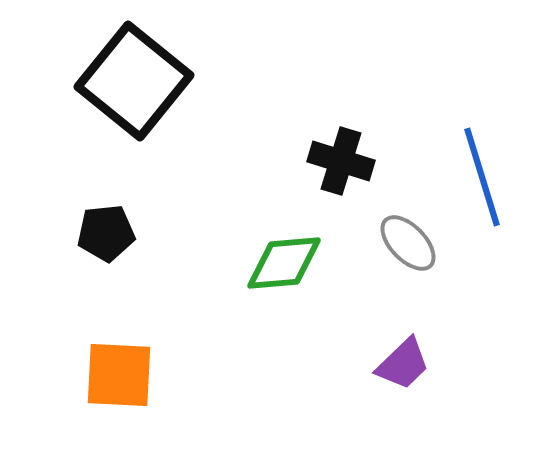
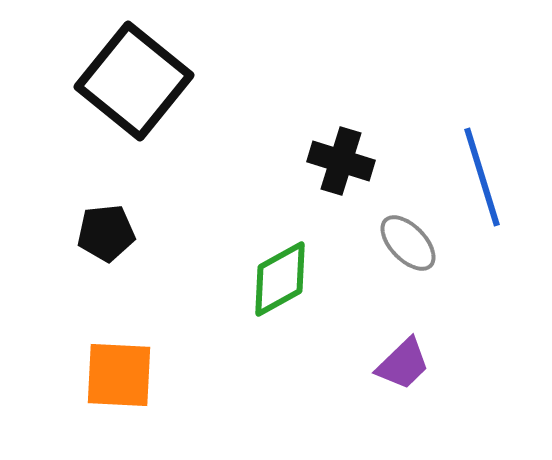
green diamond: moved 4 px left, 16 px down; rotated 24 degrees counterclockwise
